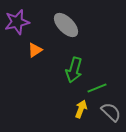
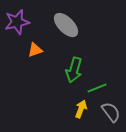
orange triangle: rotated 14 degrees clockwise
gray semicircle: rotated 10 degrees clockwise
